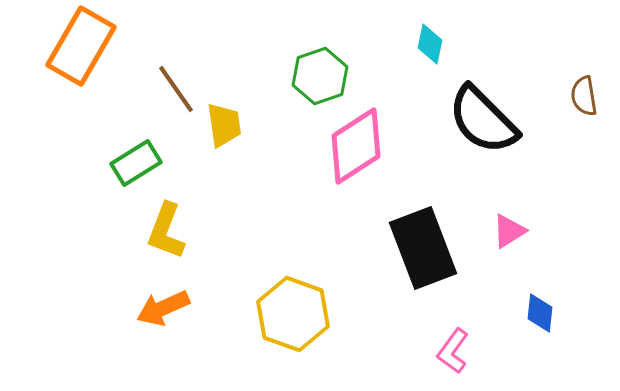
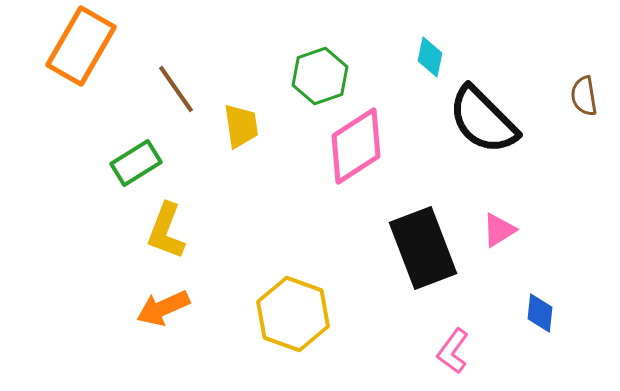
cyan diamond: moved 13 px down
yellow trapezoid: moved 17 px right, 1 px down
pink triangle: moved 10 px left, 1 px up
